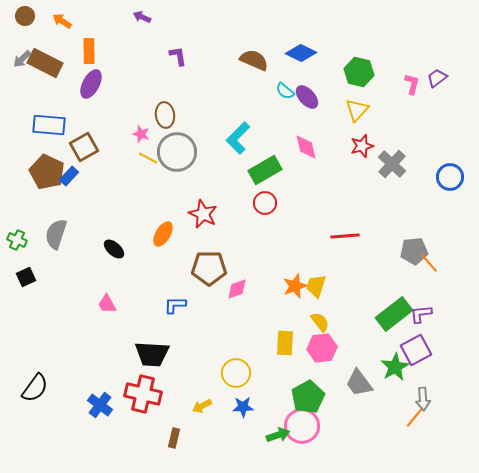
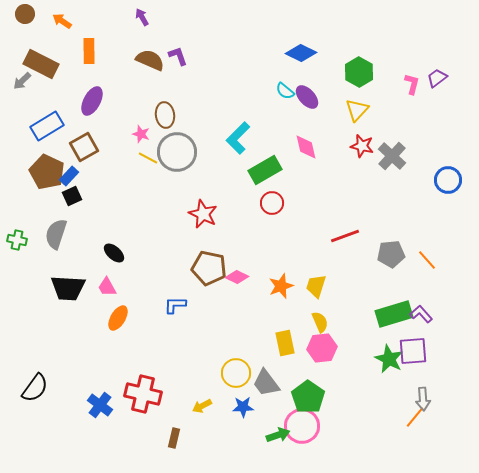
brown circle at (25, 16): moved 2 px up
purple arrow at (142, 17): rotated 36 degrees clockwise
purple L-shape at (178, 56): rotated 10 degrees counterclockwise
gray arrow at (22, 59): moved 22 px down
brown semicircle at (254, 60): moved 104 px left
brown rectangle at (45, 63): moved 4 px left, 1 px down
green hexagon at (359, 72): rotated 16 degrees clockwise
purple ellipse at (91, 84): moved 1 px right, 17 px down
blue rectangle at (49, 125): moved 2 px left, 1 px down; rotated 36 degrees counterclockwise
red star at (362, 146): rotated 30 degrees clockwise
gray cross at (392, 164): moved 8 px up
blue circle at (450, 177): moved 2 px left, 3 px down
red circle at (265, 203): moved 7 px right
orange ellipse at (163, 234): moved 45 px left, 84 px down
red line at (345, 236): rotated 16 degrees counterclockwise
green cross at (17, 240): rotated 12 degrees counterclockwise
black ellipse at (114, 249): moved 4 px down
gray pentagon at (414, 251): moved 23 px left, 3 px down
orange line at (429, 263): moved 2 px left, 3 px up
brown pentagon at (209, 268): rotated 12 degrees clockwise
black square at (26, 277): moved 46 px right, 81 px up
orange star at (295, 286): moved 14 px left
pink diamond at (237, 289): moved 12 px up; rotated 45 degrees clockwise
pink trapezoid at (107, 304): moved 17 px up
green rectangle at (394, 314): rotated 21 degrees clockwise
purple L-shape at (421, 314): rotated 55 degrees clockwise
yellow semicircle at (320, 322): rotated 15 degrees clockwise
yellow rectangle at (285, 343): rotated 15 degrees counterclockwise
purple square at (416, 350): moved 3 px left, 1 px down; rotated 24 degrees clockwise
black trapezoid at (152, 354): moved 84 px left, 66 px up
green star at (395, 367): moved 6 px left, 8 px up; rotated 16 degrees counterclockwise
gray trapezoid at (359, 383): moved 93 px left
green pentagon at (308, 397): rotated 8 degrees counterclockwise
